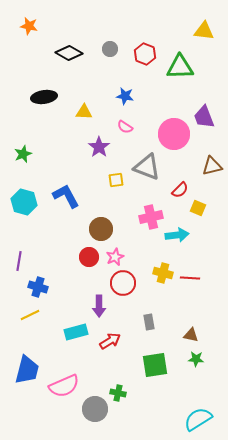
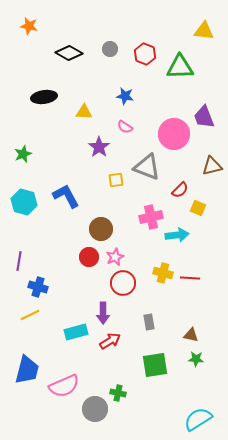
purple arrow at (99, 306): moved 4 px right, 7 px down
